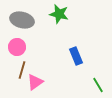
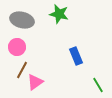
brown line: rotated 12 degrees clockwise
